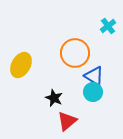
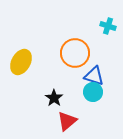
cyan cross: rotated 35 degrees counterclockwise
yellow ellipse: moved 3 px up
blue triangle: rotated 15 degrees counterclockwise
black star: rotated 12 degrees clockwise
